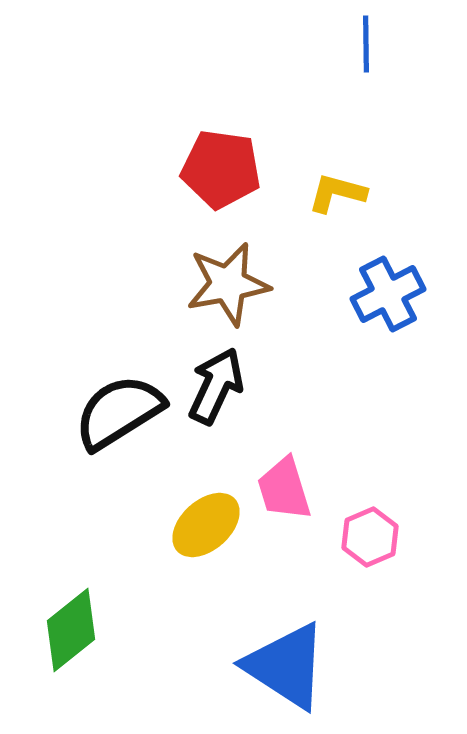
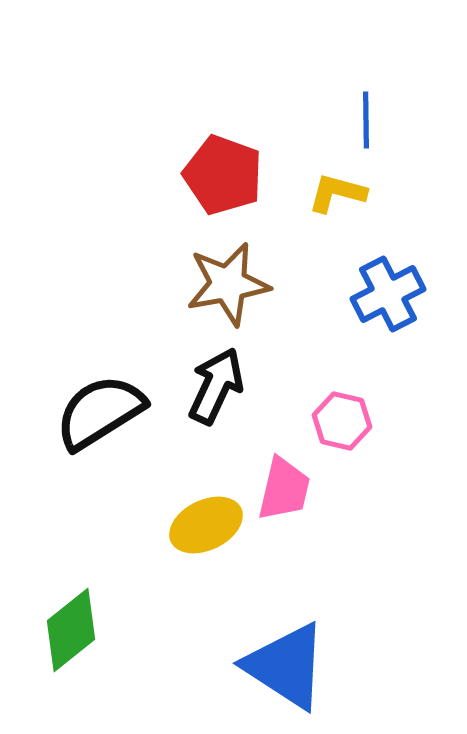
blue line: moved 76 px down
red pentagon: moved 2 px right, 6 px down; rotated 12 degrees clockwise
black semicircle: moved 19 px left
pink trapezoid: rotated 150 degrees counterclockwise
yellow ellipse: rotated 16 degrees clockwise
pink hexagon: moved 28 px left, 116 px up; rotated 24 degrees counterclockwise
